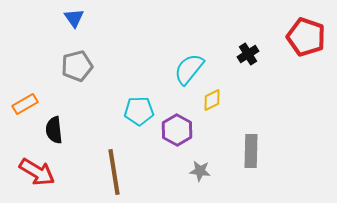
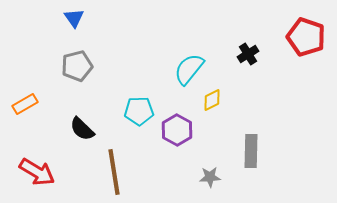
black semicircle: moved 28 px right, 1 px up; rotated 40 degrees counterclockwise
gray star: moved 10 px right, 6 px down; rotated 10 degrees counterclockwise
